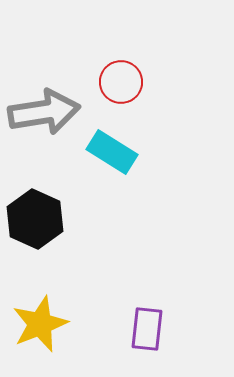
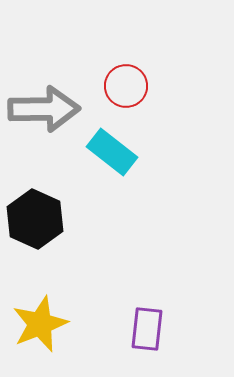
red circle: moved 5 px right, 4 px down
gray arrow: moved 3 px up; rotated 8 degrees clockwise
cyan rectangle: rotated 6 degrees clockwise
